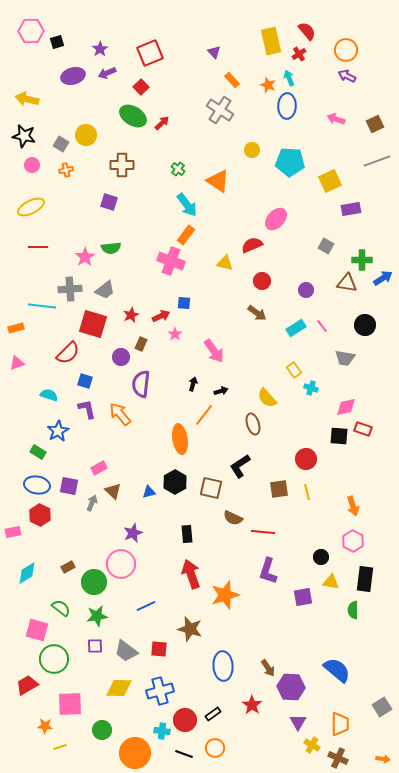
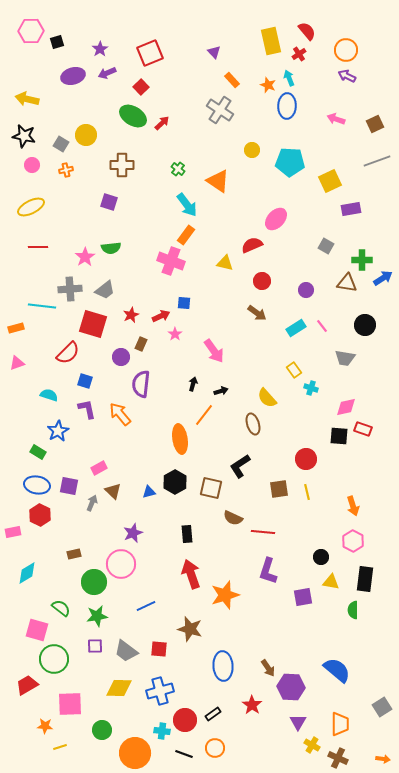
brown rectangle at (68, 567): moved 6 px right, 13 px up; rotated 16 degrees clockwise
